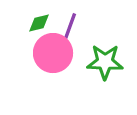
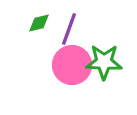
pink circle: moved 19 px right, 12 px down
green star: moved 1 px left
